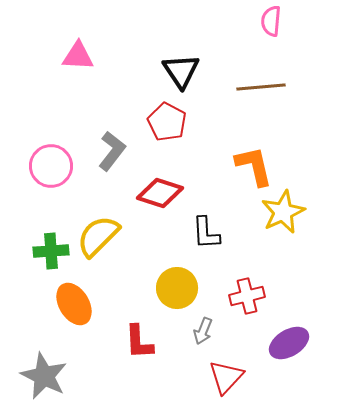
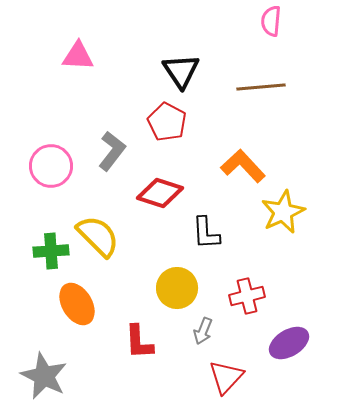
orange L-shape: moved 11 px left; rotated 30 degrees counterclockwise
yellow semicircle: rotated 90 degrees clockwise
orange ellipse: moved 3 px right
